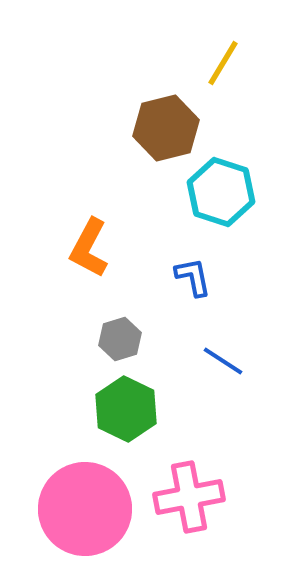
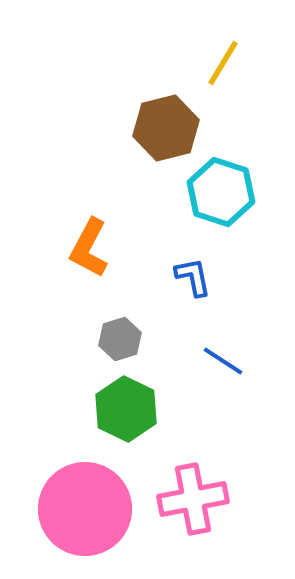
pink cross: moved 4 px right, 2 px down
